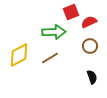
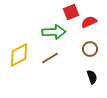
brown circle: moved 3 px down
